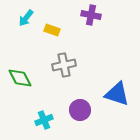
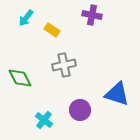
purple cross: moved 1 px right
yellow rectangle: rotated 14 degrees clockwise
cyan cross: rotated 30 degrees counterclockwise
